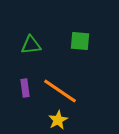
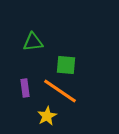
green square: moved 14 px left, 24 px down
green triangle: moved 2 px right, 3 px up
yellow star: moved 11 px left, 4 px up
